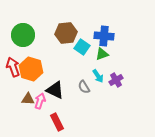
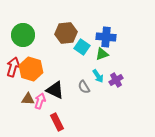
blue cross: moved 2 px right, 1 px down
red arrow: rotated 36 degrees clockwise
